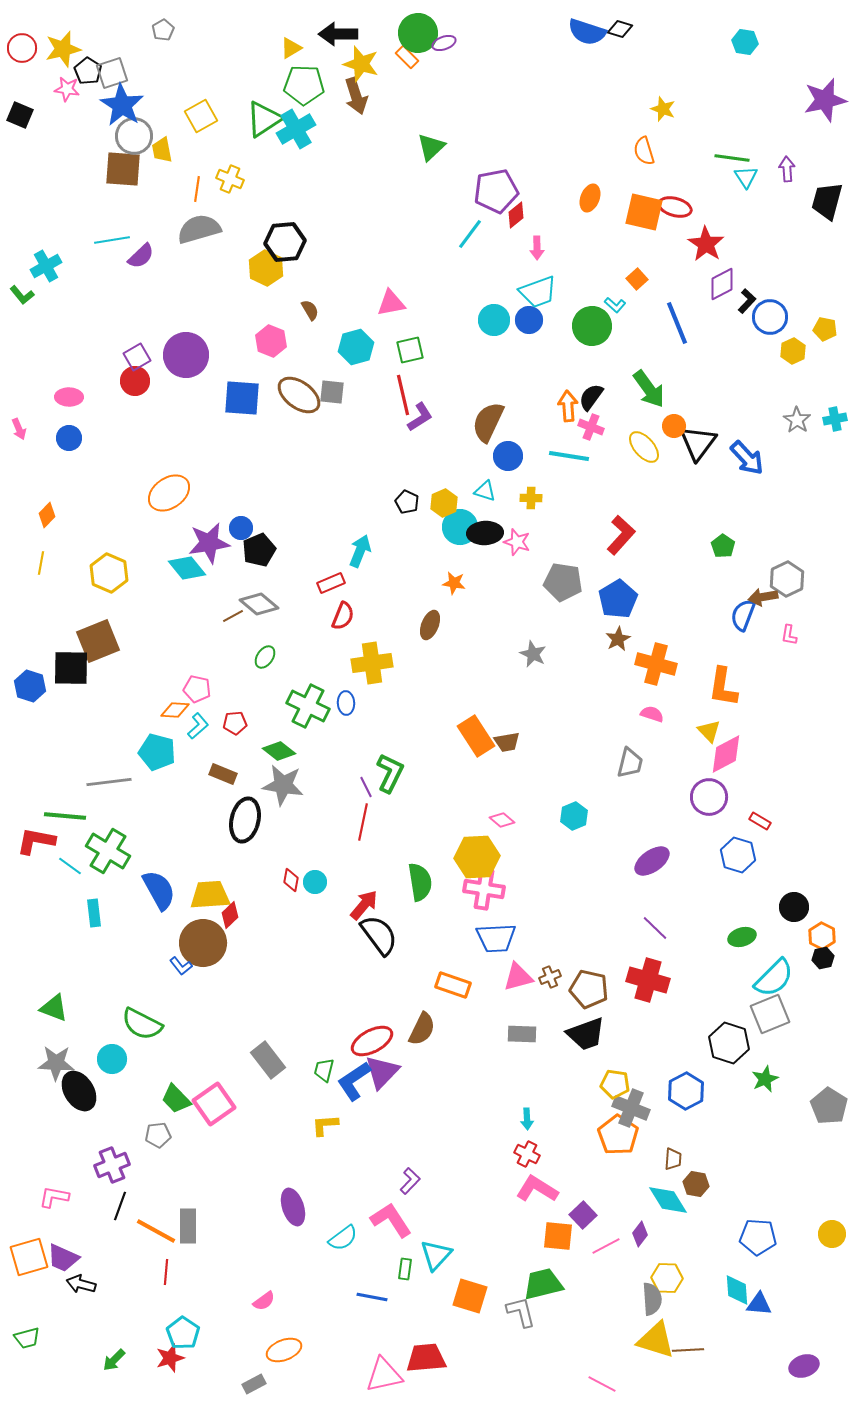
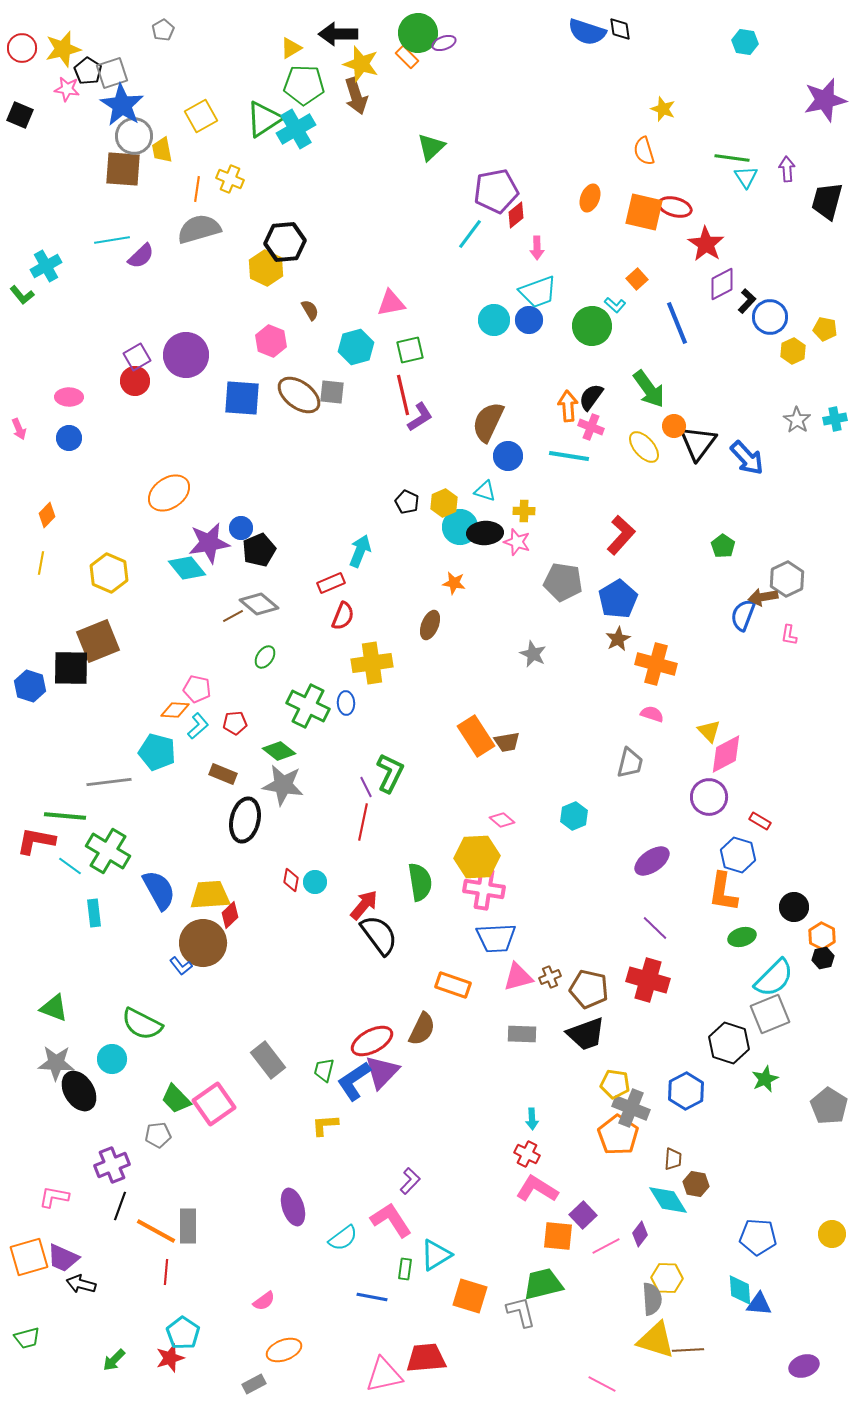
black diamond at (620, 29): rotated 65 degrees clockwise
yellow cross at (531, 498): moved 7 px left, 13 px down
orange L-shape at (723, 687): moved 205 px down
cyan arrow at (527, 1119): moved 5 px right
cyan triangle at (436, 1255): rotated 16 degrees clockwise
cyan diamond at (737, 1290): moved 3 px right
